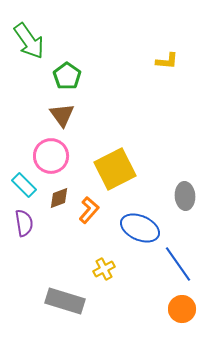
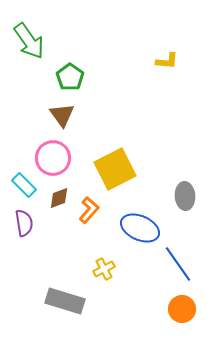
green pentagon: moved 3 px right, 1 px down
pink circle: moved 2 px right, 2 px down
